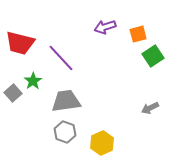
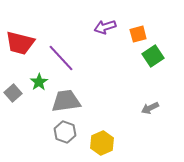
green star: moved 6 px right, 1 px down
